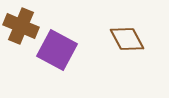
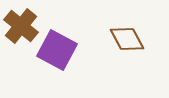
brown cross: rotated 16 degrees clockwise
